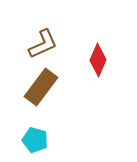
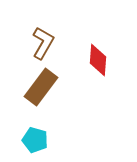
brown L-shape: moved 1 px up; rotated 36 degrees counterclockwise
red diamond: rotated 20 degrees counterclockwise
